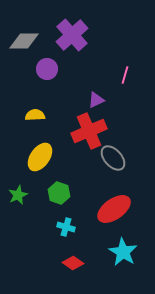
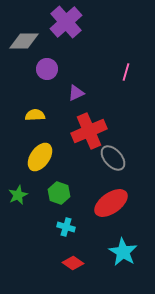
purple cross: moved 6 px left, 13 px up
pink line: moved 1 px right, 3 px up
purple triangle: moved 20 px left, 7 px up
red ellipse: moved 3 px left, 6 px up
